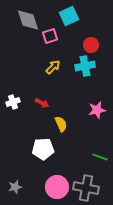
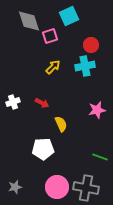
gray diamond: moved 1 px right, 1 px down
